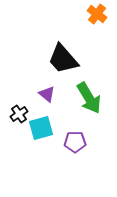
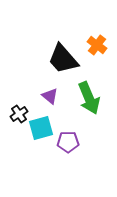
orange cross: moved 31 px down
purple triangle: moved 3 px right, 2 px down
green arrow: rotated 8 degrees clockwise
purple pentagon: moved 7 px left
